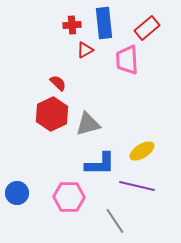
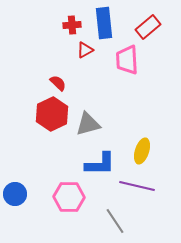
red rectangle: moved 1 px right, 1 px up
yellow ellipse: rotated 40 degrees counterclockwise
blue circle: moved 2 px left, 1 px down
